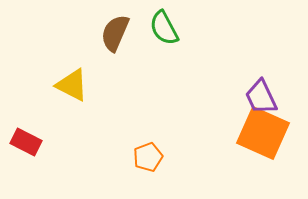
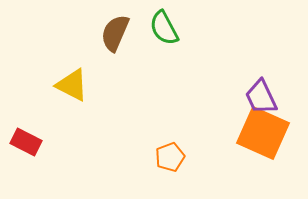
orange pentagon: moved 22 px right
